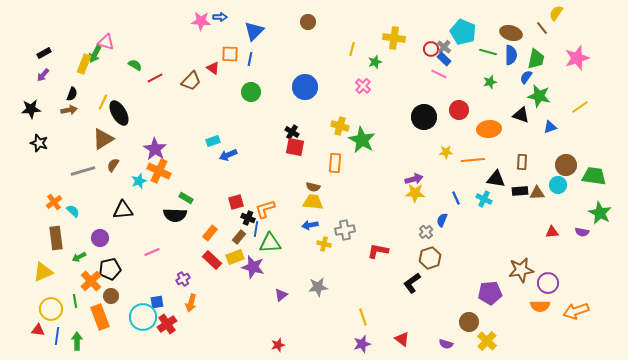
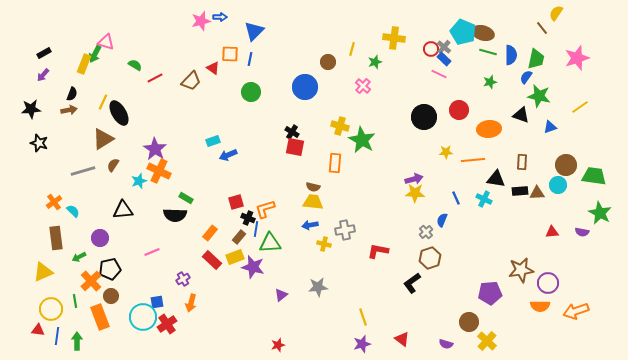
pink star at (201, 21): rotated 18 degrees counterclockwise
brown circle at (308, 22): moved 20 px right, 40 px down
brown ellipse at (511, 33): moved 28 px left
